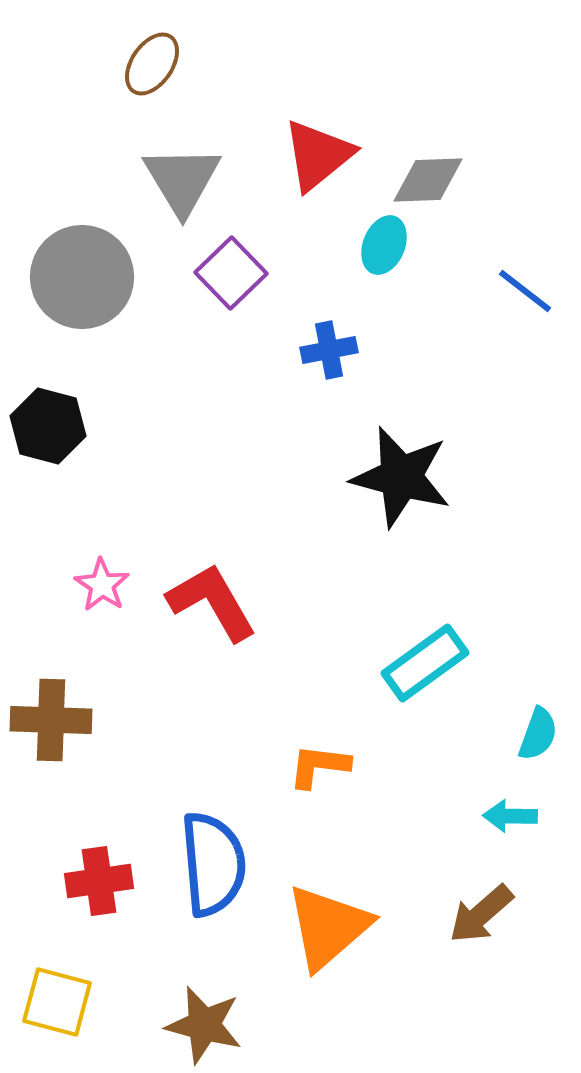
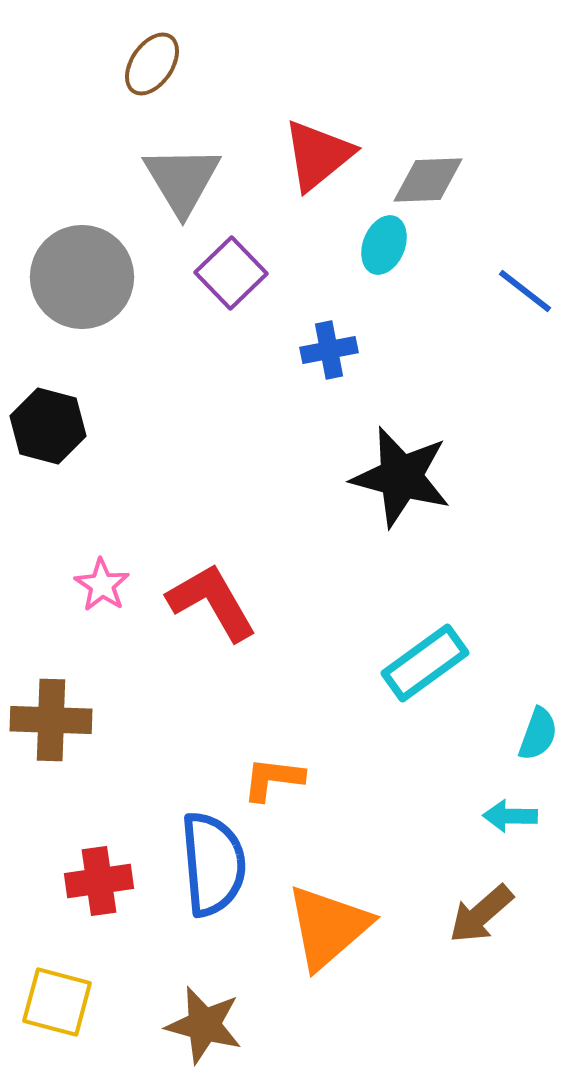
orange L-shape: moved 46 px left, 13 px down
